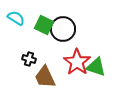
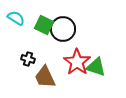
black cross: moved 1 px left
